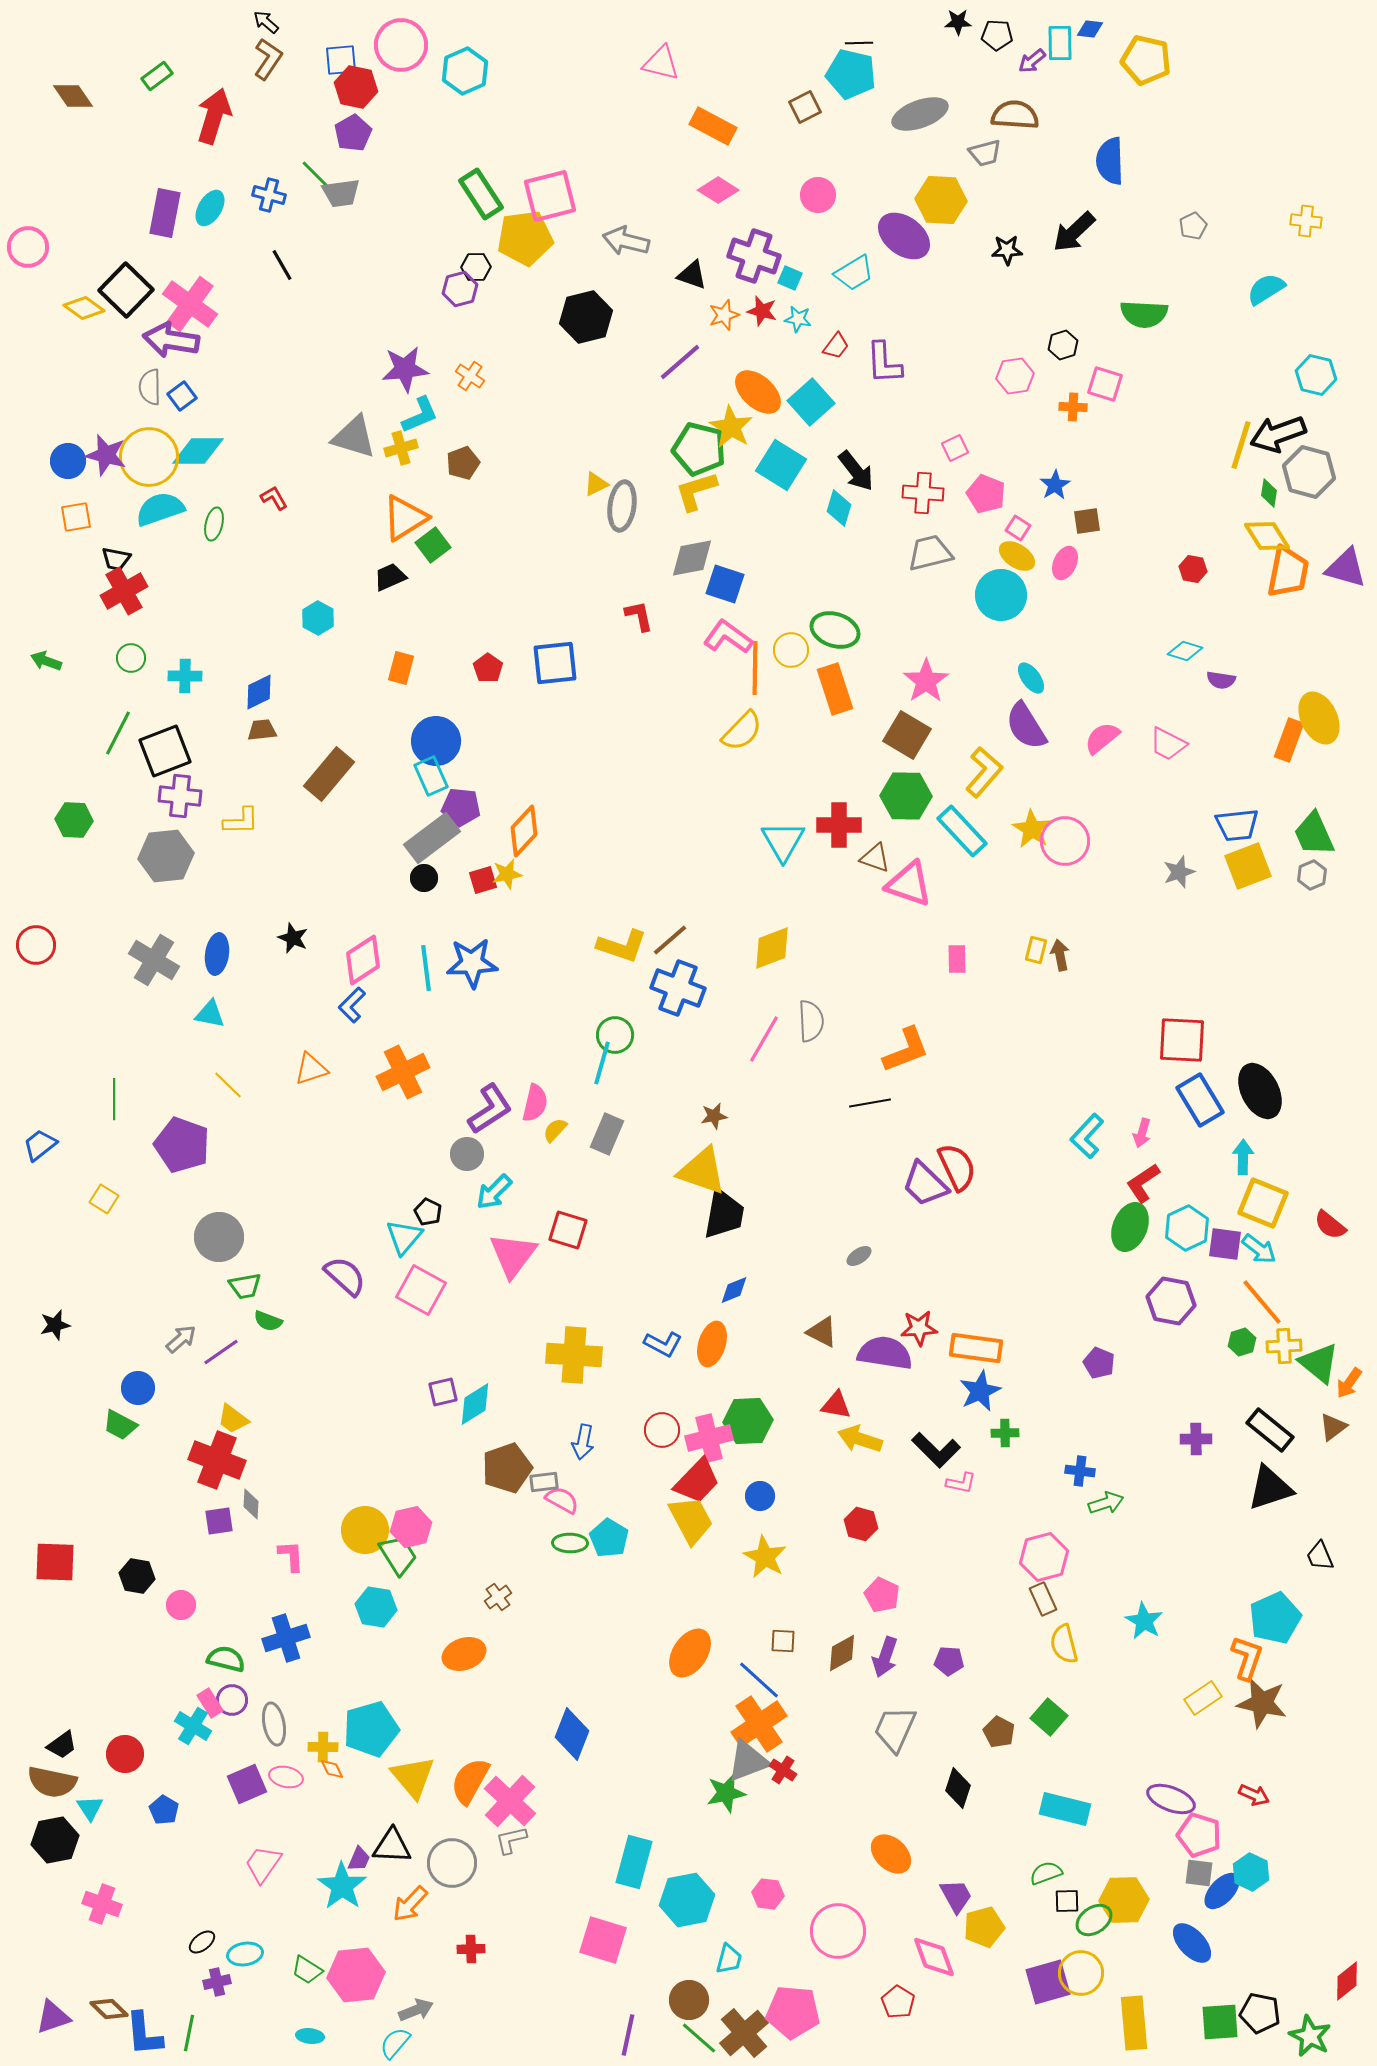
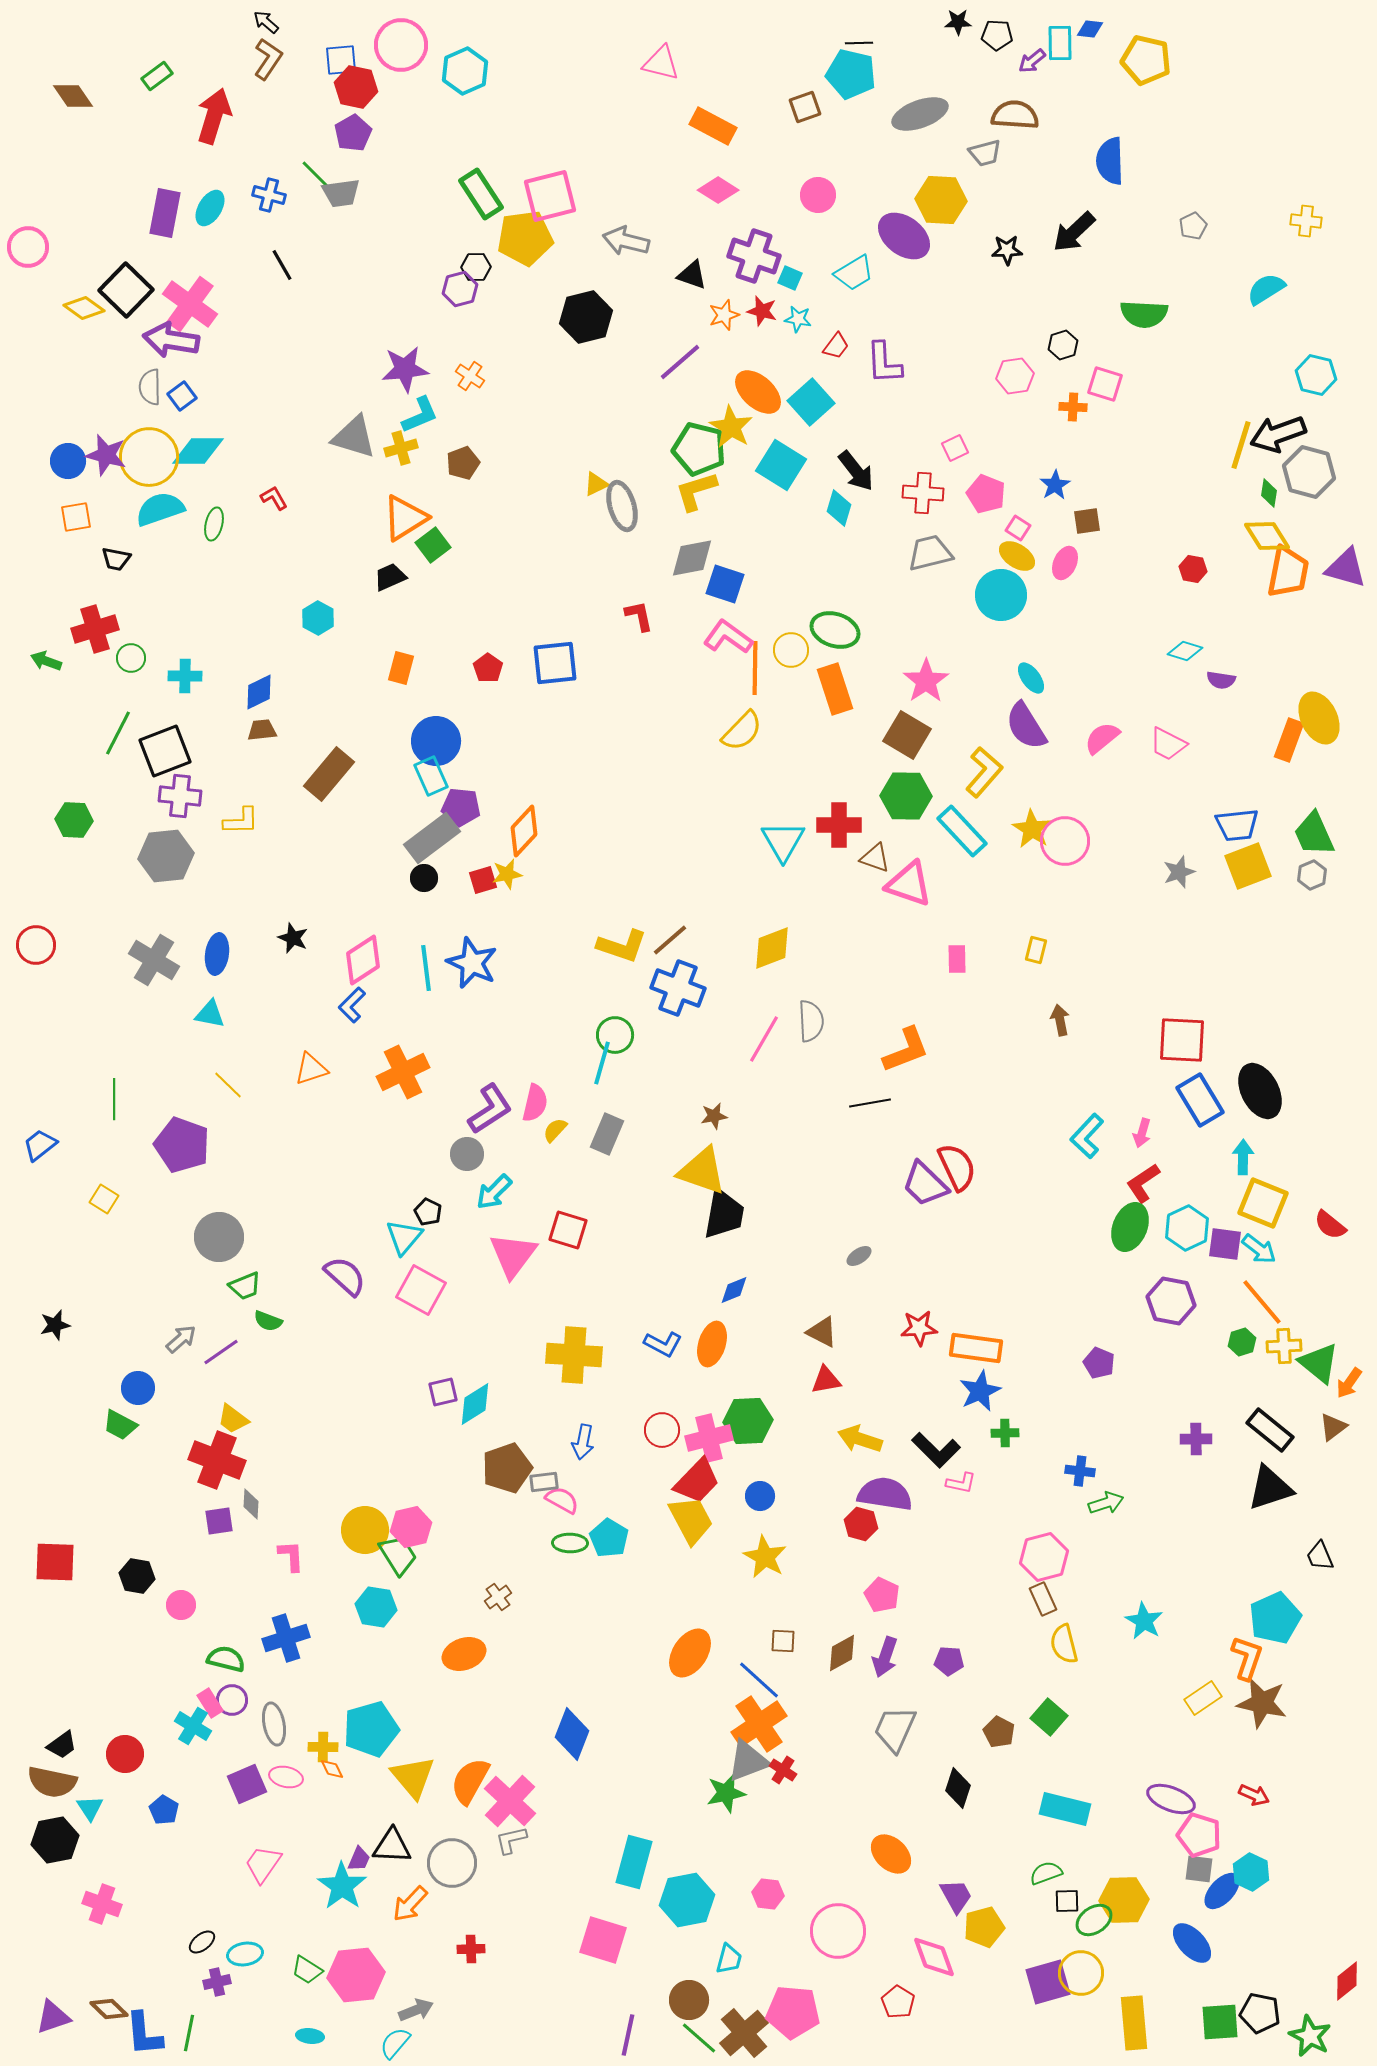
brown square at (805, 107): rotated 8 degrees clockwise
gray ellipse at (622, 506): rotated 24 degrees counterclockwise
red cross at (124, 591): moved 29 px left, 38 px down; rotated 12 degrees clockwise
brown arrow at (1060, 955): moved 65 px down
blue star at (472, 963): rotated 27 degrees clockwise
green trapezoid at (245, 1286): rotated 12 degrees counterclockwise
purple semicircle at (885, 1353): moved 141 px down
red triangle at (836, 1405): moved 10 px left, 25 px up; rotated 20 degrees counterclockwise
gray square at (1199, 1873): moved 4 px up
